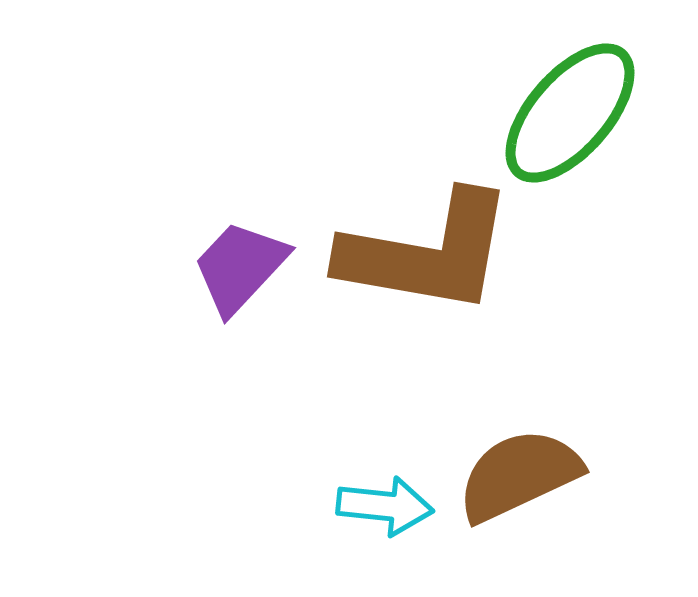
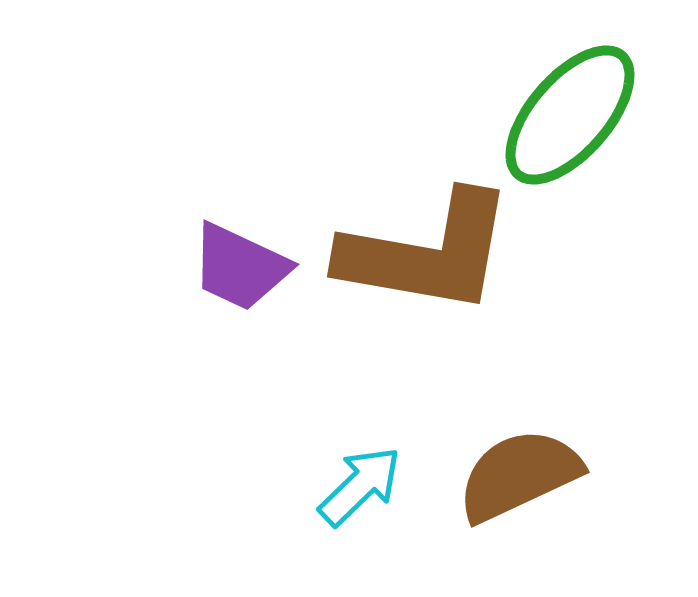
green ellipse: moved 2 px down
purple trapezoid: rotated 108 degrees counterclockwise
cyan arrow: moved 25 px left, 20 px up; rotated 50 degrees counterclockwise
